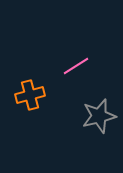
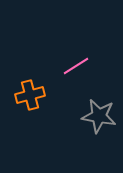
gray star: rotated 24 degrees clockwise
